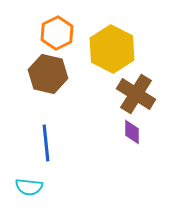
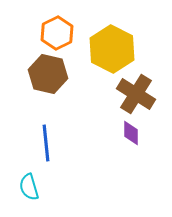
purple diamond: moved 1 px left, 1 px down
cyan semicircle: rotated 68 degrees clockwise
